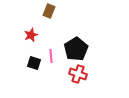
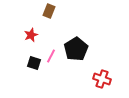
pink line: rotated 32 degrees clockwise
red cross: moved 24 px right, 5 px down
